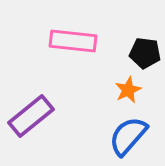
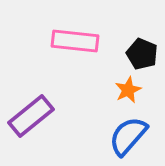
pink rectangle: moved 2 px right
black pentagon: moved 3 px left, 1 px down; rotated 16 degrees clockwise
